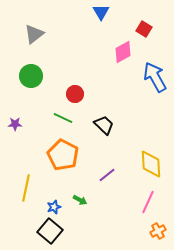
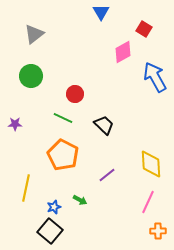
orange cross: rotated 28 degrees clockwise
